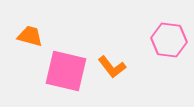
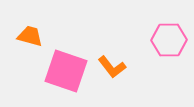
pink hexagon: rotated 8 degrees counterclockwise
pink square: rotated 6 degrees clockwise
